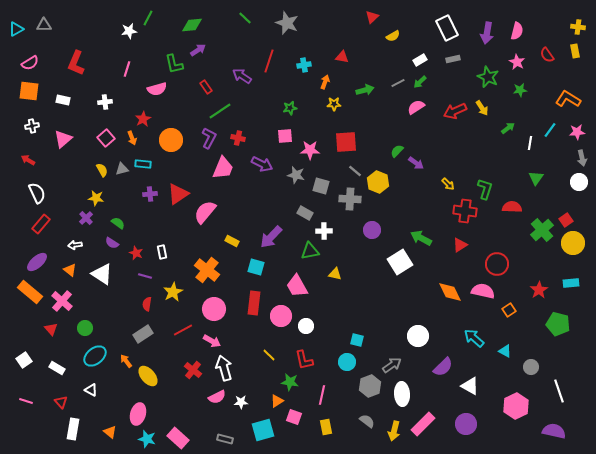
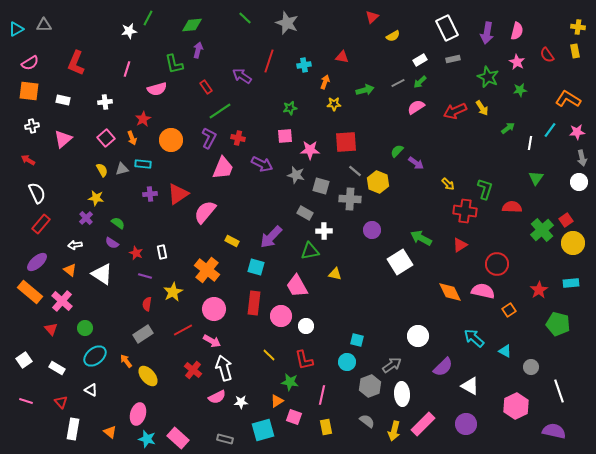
purple arrow at (198, 50): rotated 42 degrees counterclockwise
